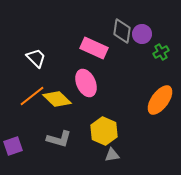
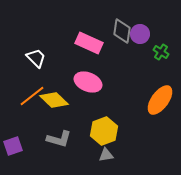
purple circle: moved 2 px left
pink rectangle: moved 5 px left, 5 px up
green cross: rotated 28 degrees counterclockwise
pink ellipse: moved 2 px right, 1 px up; rotated 44 degrees counterclockwise
yellow diamond: moved 3 px left, 1 px down
yellow hexagon: rotated 16 degrees clockwise
gray triangle: moved 6 px left
